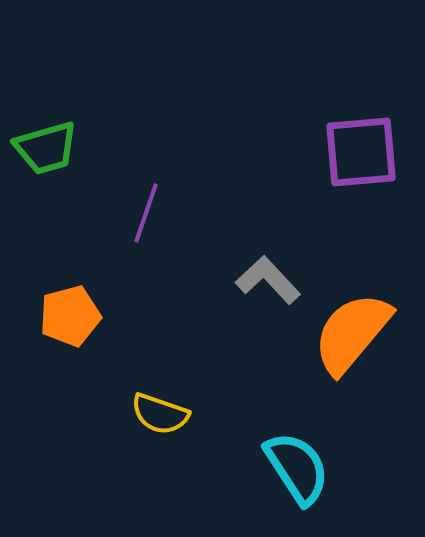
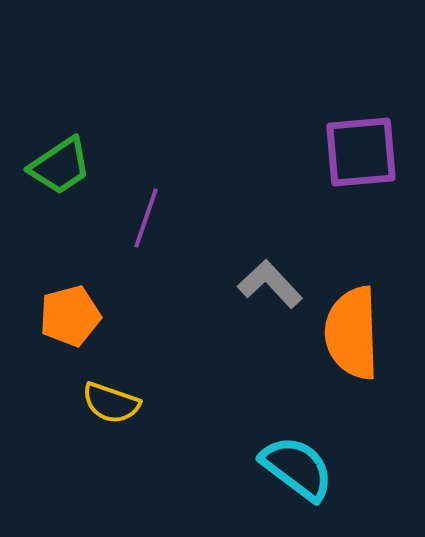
green trapezoid: moved 14 px right, 18 px down; rotated 18 degrees counterclockwise
purple line: moved 5 px down
gray L-shape: moved 2 px right, 4 px down
orange semicircle: rotated 42 degrees counterclockwise
yellow semicircle: moved 49 px left, 11 px up
cyan semicircle: rotated 20 degrees counterclockwise
